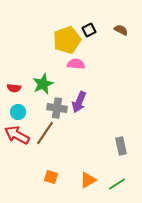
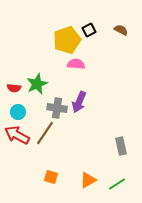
green star: moved 6 px left
